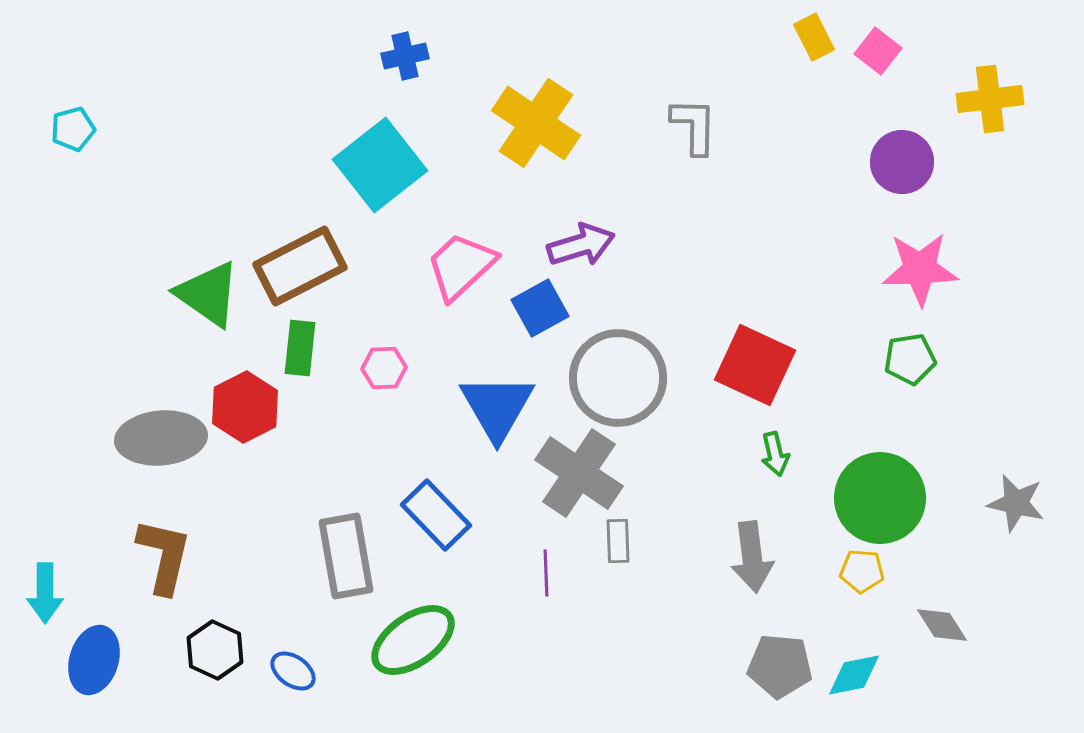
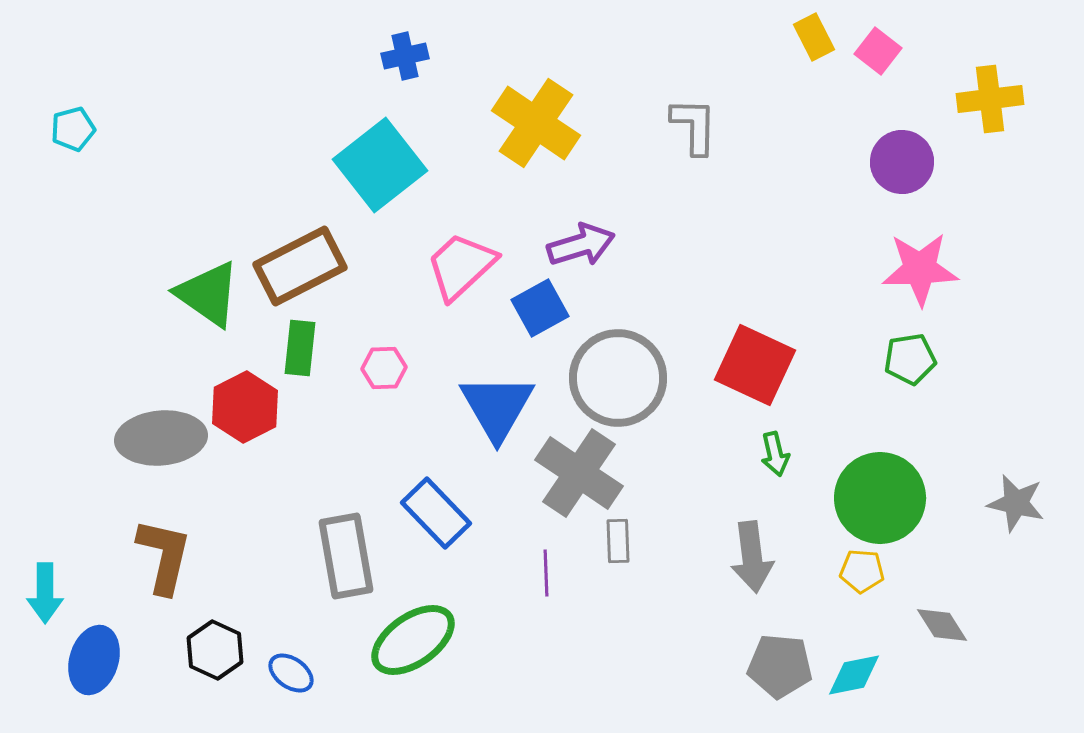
blue rectangle at (436, 515): moved 2 px up
blue ellipse at (293, 671): moved 2 px left, 2 px down
